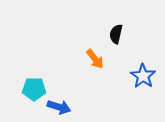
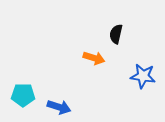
orange arrow: moved 1 px left, 1 px up; rotated 35 degrees counterclockwise
blue star: rotated 25 degrees counterclockwise
cyan pentagon: moved 11 px left, 6 px down
